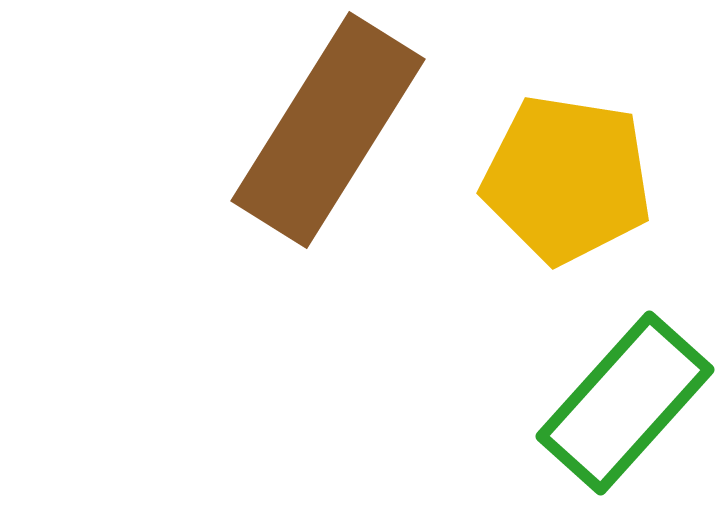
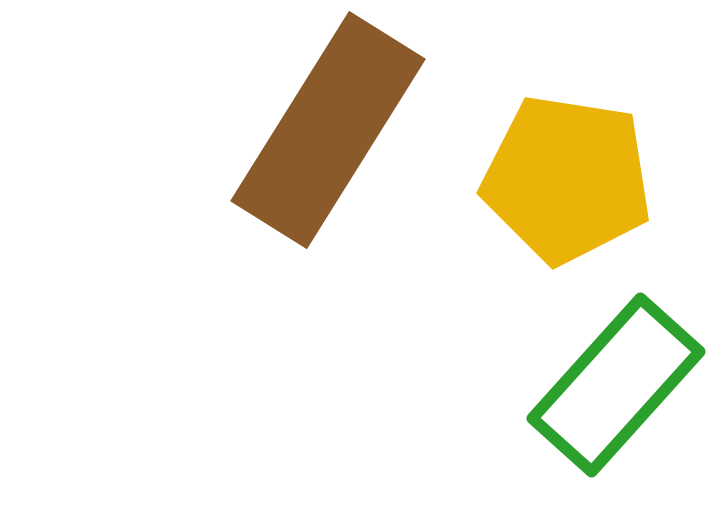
green rectangle: moved 9 px left, 18 px up
